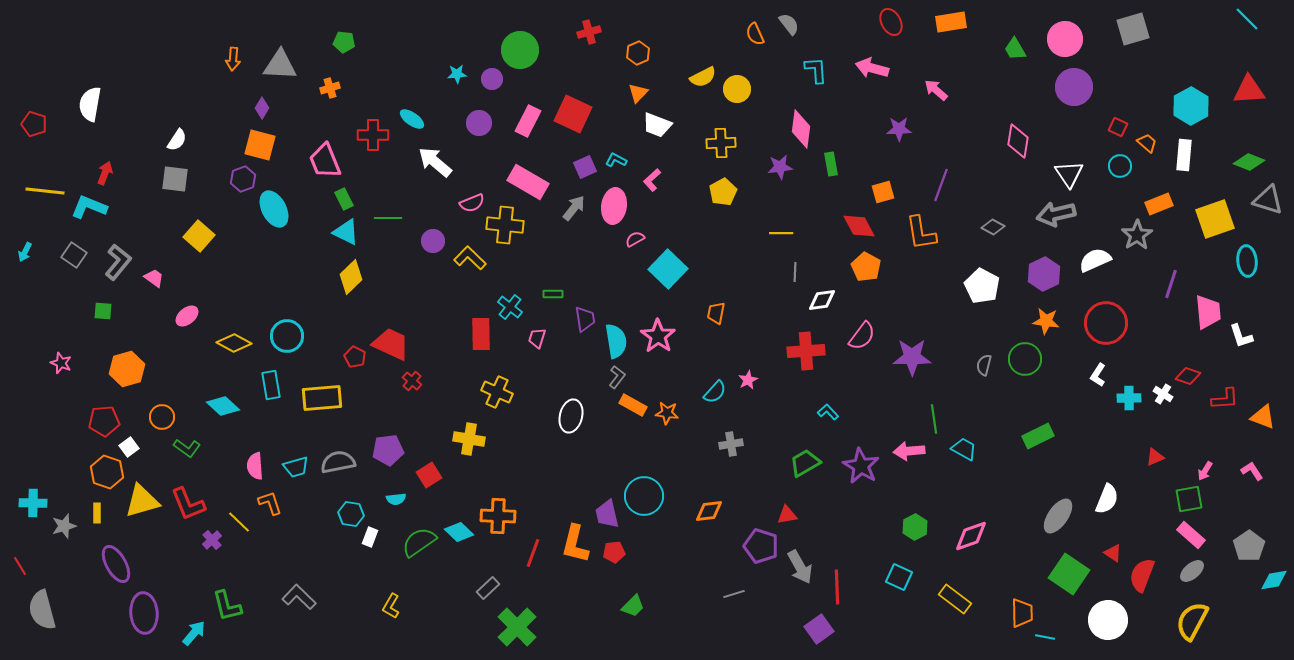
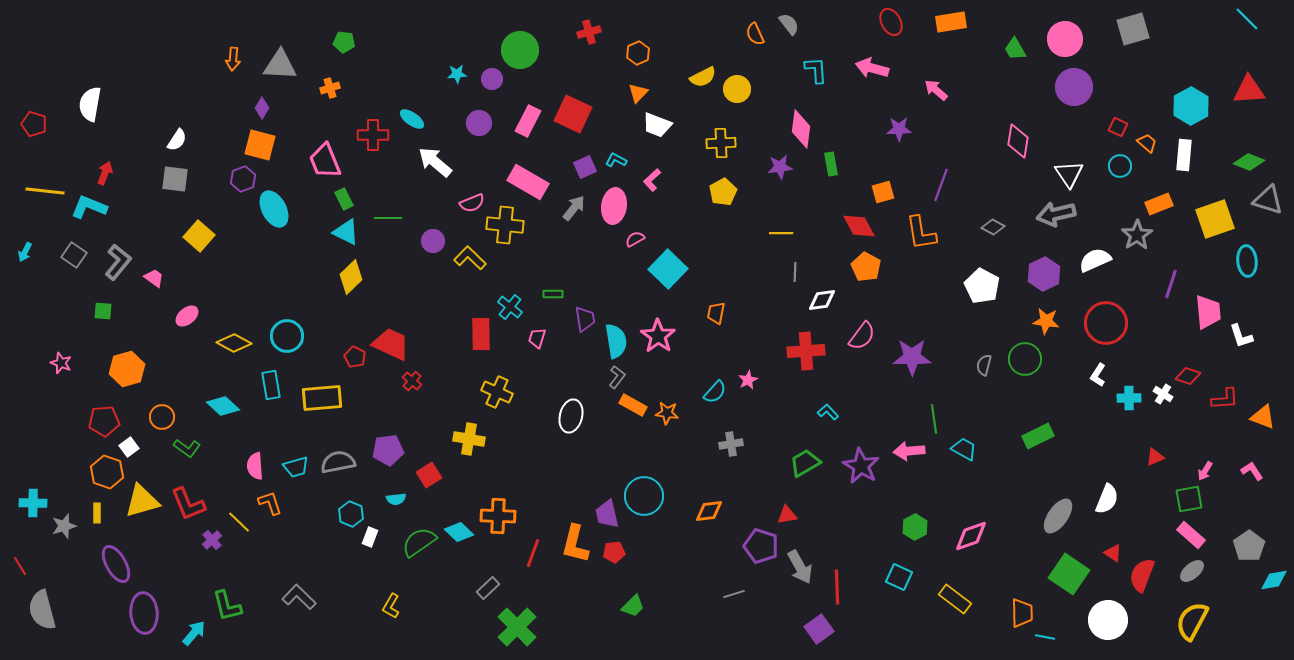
cyan hexagon at (351, 514): rotated 15 degrees clockwise
